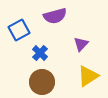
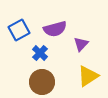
purple semicircle: moved 13 px down
